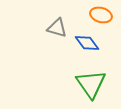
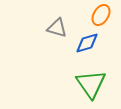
orange ellipse: rotated 75 degrees counterclockwise
blue diamond: rotated 70 degrees counterclockwise
